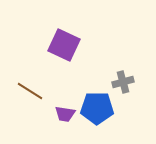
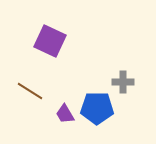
purple square: moved 14 px left, 4 px up
gray cross: rotated 15 degrees clockwise
purple trapezoid: rotated 50 degrees clockwise
